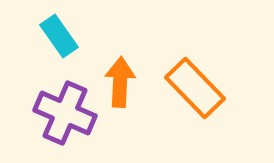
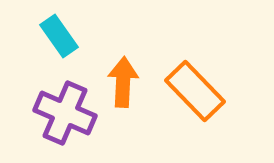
orange arrow: moved 3 px right
orange rectangle: moved 3 px down
